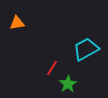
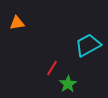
cyan trapezoid: moved 2 px right, 4 px up
